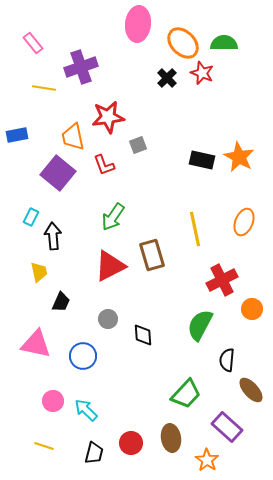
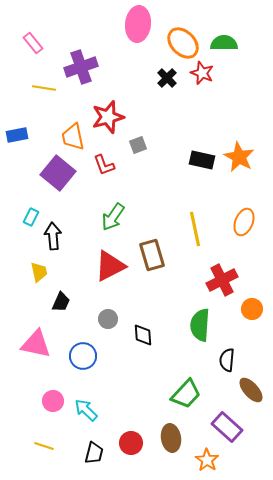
red star at (108, 117): rotated 8 degrees counterclockwise
green semicircle at (200, 325): rotated 24 degrees counterclockwise
